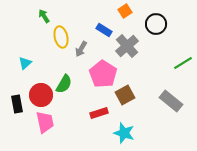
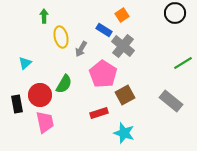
orange square: moved 3 px left, 4 px down
green arrow: rotated 32 degrees clockwise
black circle: moved 19 px right, 11 px up
gray cross: moved 4 px left; rotated 10 degrees counterclockwise
red circle: moved 1 px left
